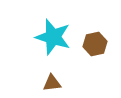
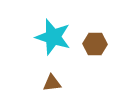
brown hexagon: rotated 15 degrees clockwise
